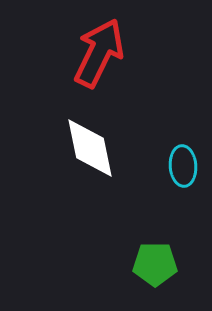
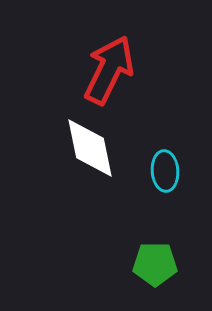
red arrow: moved 10 px right, 17 px down
cyan ellipse: moved 18 px left, 5 px down
